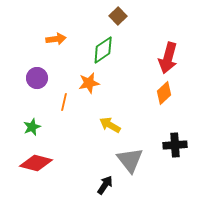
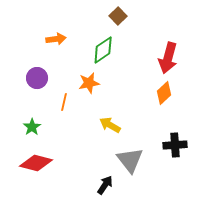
green star: rotated 12 degrees counterclockwise
